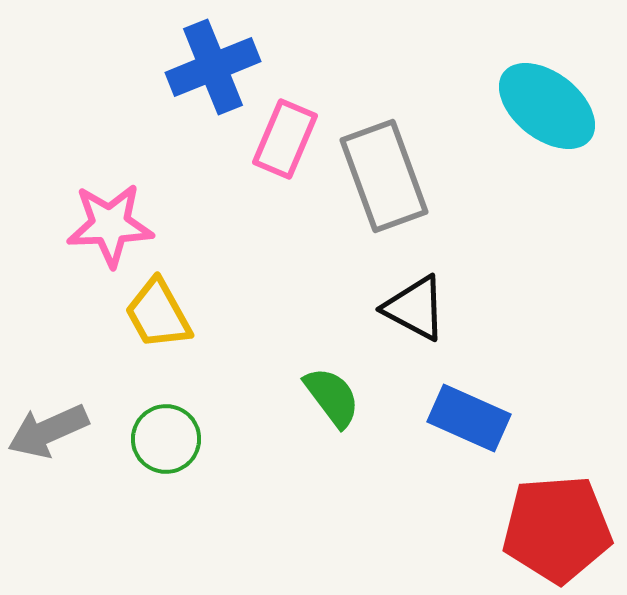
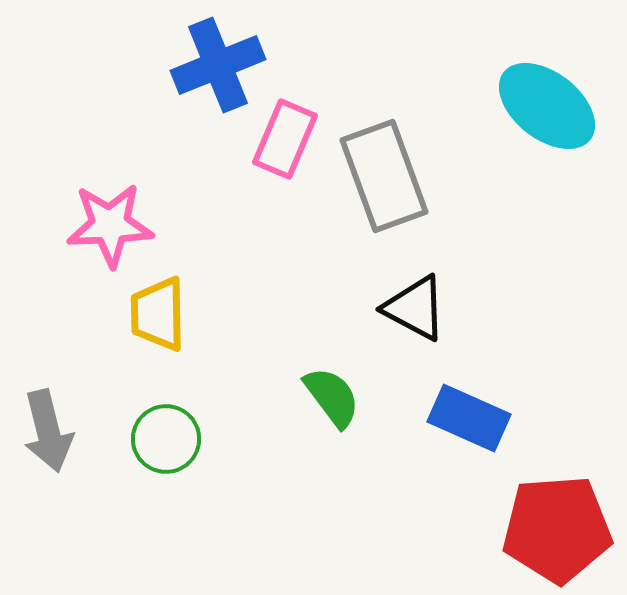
blue cross: moved 5 px right, 2 px up
yellow trapezoid: rotated 28 degrees clockwise
gray arrow: rotated 80 degrees counterclockwise
